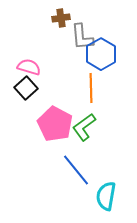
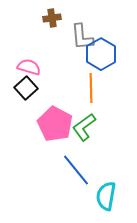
brown cross: moved 9 px left
